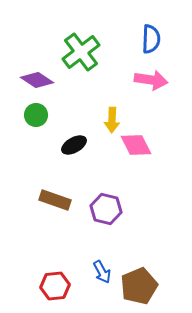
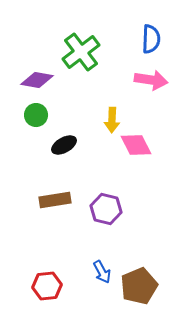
purple diamond: rotated 24 degrees counterclockwise
black ellipse: moved 10 px left
brown rectangle: rotated 28 degrees counterclockwise
red hexagon: moved 8 px left
